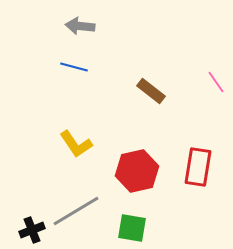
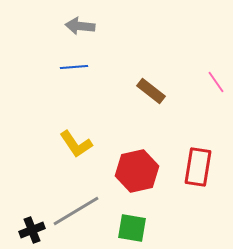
blue line: rotated 20 degrees counterclockwise
